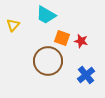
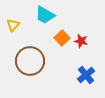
cyan trapezoid: moved 1 px left
orange square: rotated 28 degrees clockwise
brown circle: moved 18 px left
